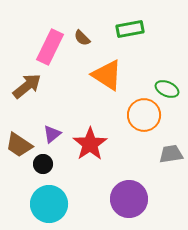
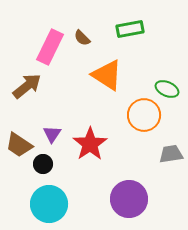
purple triangle: rotated 18 degrees counterclockwise
